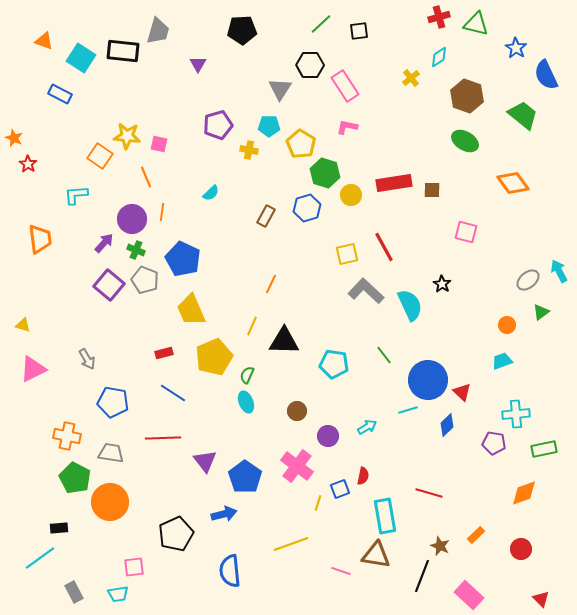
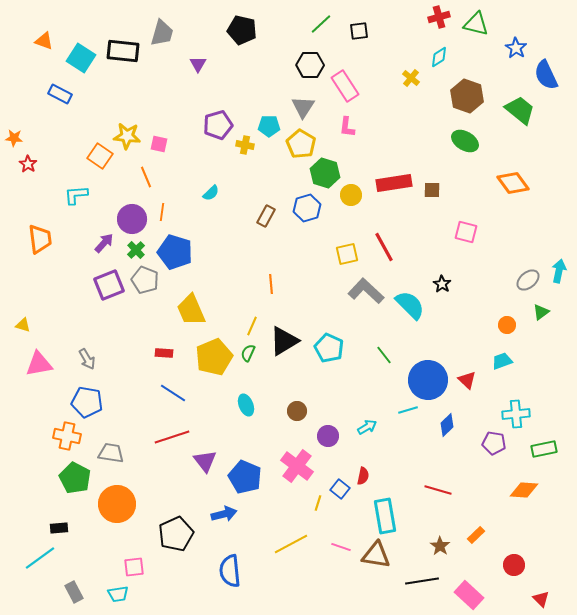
black pentagon at (242, 30): rotated 16 degrees clockwise
gray trapezoid at (158, 31): moved 4 px right, 2 px down
yellow cross at (411, 78): rotated 12 degrees counterclockwise
gray triangle at (280, 89): moved 23 px right, 18 px down
green trapezoid at (523, 115): moved 3 px left, 5 px up
pink L-shape at (347, 127): rotated 95 degrees counterclockwise
orange star at (14, 138): rotated 18 degrees counterclockwise
yellow cross at (249, 150): moved 4 px left, 5 px up
green cross at (136, 250): rotated 24 degrees clockwise
blue pentagon at (183, 259): moved 8 px left, 7 px up; rotated 8 degrees counterclockwise
cyan arrow at (559, 271): rotated 40 degrees clockwise
orange line at (271, 284): rotated 30 degrees counterclockwise
purple square at (109, 285): rotated 28 degrees clockwise
cyan semicircle at (410, 305): rotated 20 degrees counterclockwise
black triangle at (284, 341): rotated 32 degrees counterclockwise
red rectangle at (164, 353): rotated 18 degrees clockwise
cyan pentagon at (334, 364): moved 5 px left, 16 px up; rotated 16 degrees clockwise
pink triangle at (33, 369): moved 6 px right, 5 px up; rotated 16 degrees clockwise
green semicircle at (247, 375): moved 1 px right, 22 px up
red triangle at (462, 392): moved 5 px right, 12 px up
blue pentagon at (113, 402): moved 26 px left
cyan ellipse at (246, 402): moved 3 px down
red line at (163, 438): moved 9 px right, 1 px up; rotated 16 degrees counterclockwise
blue pentagon at (245, 477): rotated 12 degrees counterclockwise
blue square at (340, 489): rotated 30 degrees counterclockwise
red line at (429, 493): moved 9 px right, 3 px up
orange diamond at (524, 493): moved 3 px up; rotated 24 degrees clockwise
orange circle at (110, 502): moved 7 px right, 2 px down
yellow line at (291, 544): rotated 8 degrees counterclockwise
brown star at (440, 546): rotated 12 degrees clockwise
red circle at (521, 549): moved 7 px left, 16 px down
pink line at (341, 571): moved 24 px up
black line at (422, 576): moved 5 px down; rotated 60 degrees clockwise
